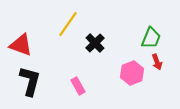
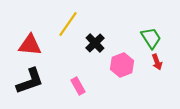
green trapezoid: rotated 55 degrees counterclockwise
red triangle: moved 9 px right; rotated 15 degrees counterclockwise
pink hexagon: moved 10 px left, 8 px up
black L-shape: rotated 56 degrees clockwise
